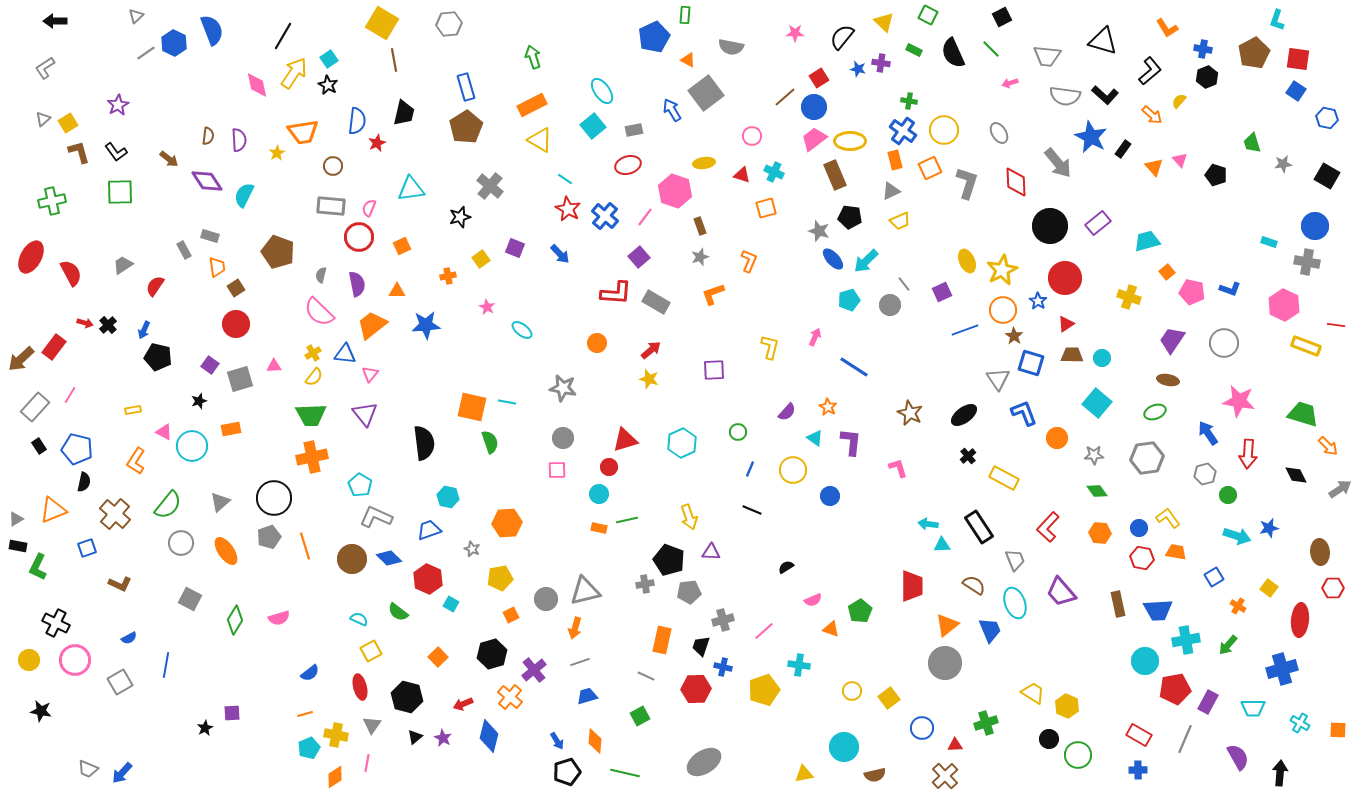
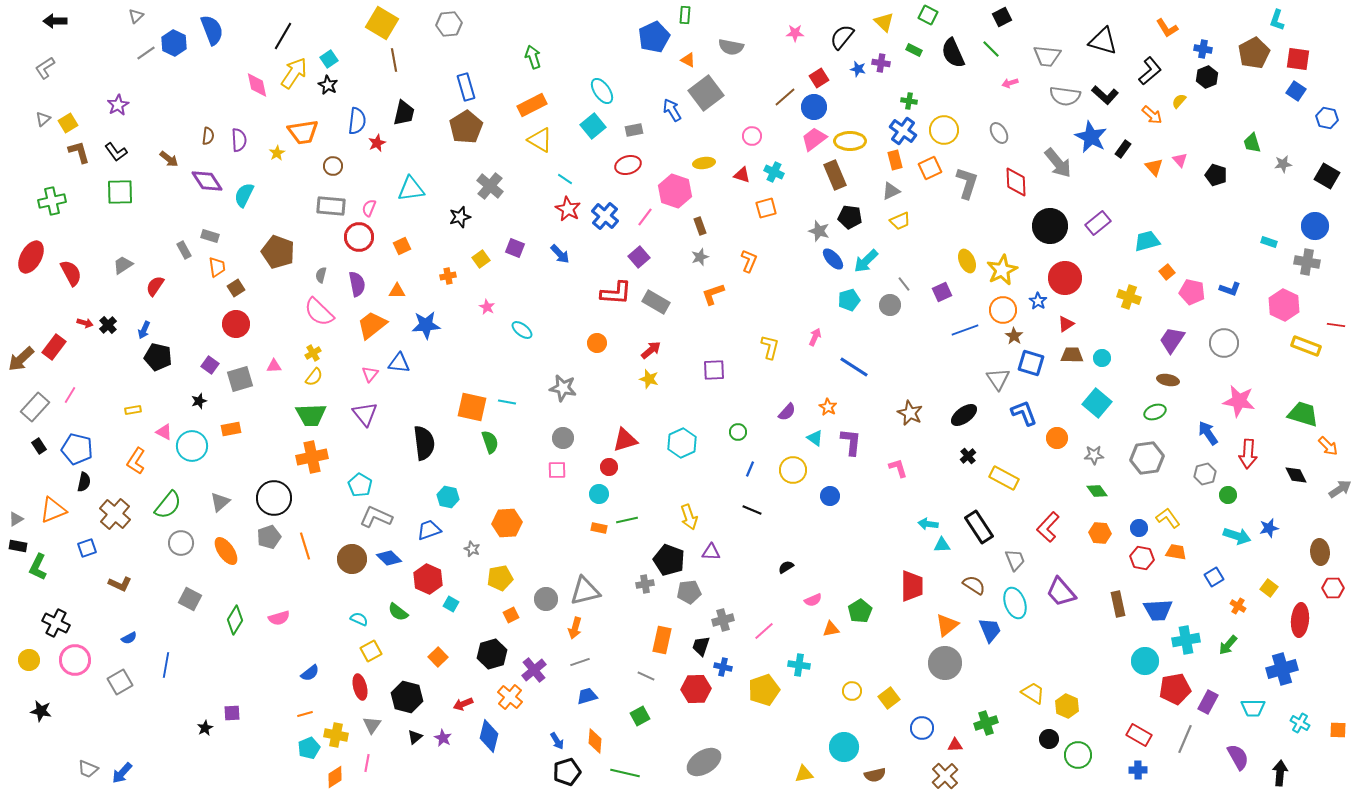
blue triangle at (345, 354): moved 54 px right, 9 px down
orange triangle at (831, 629): rotated 30 degrees counterclockwise
